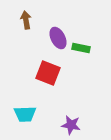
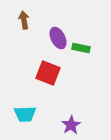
brown arrow: moved 2 px left
purple star: rotated 30 degrees clockwise
